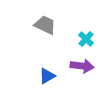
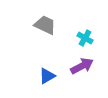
cyan cross: moved 1 px left, 1 px up; rotated 14 degrees counterclockwise
purple arrow: rotated 35 degrees counterclockwise
